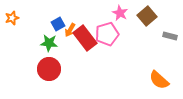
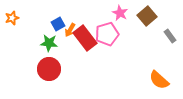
gray rectangle: rotated 40 degrees clockwise
